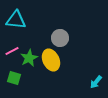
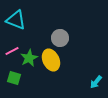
cyan triangle: rotated 15 degrees clockwise
